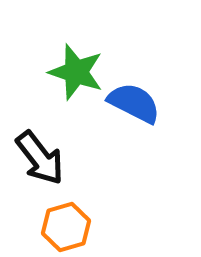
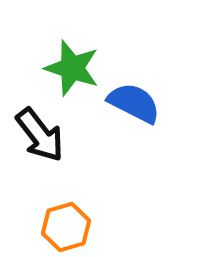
green star: moved 4 px left, 4 px up
black arrow: moved 23 px up
